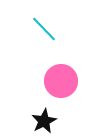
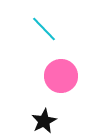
pink circle: moved 5 px up
